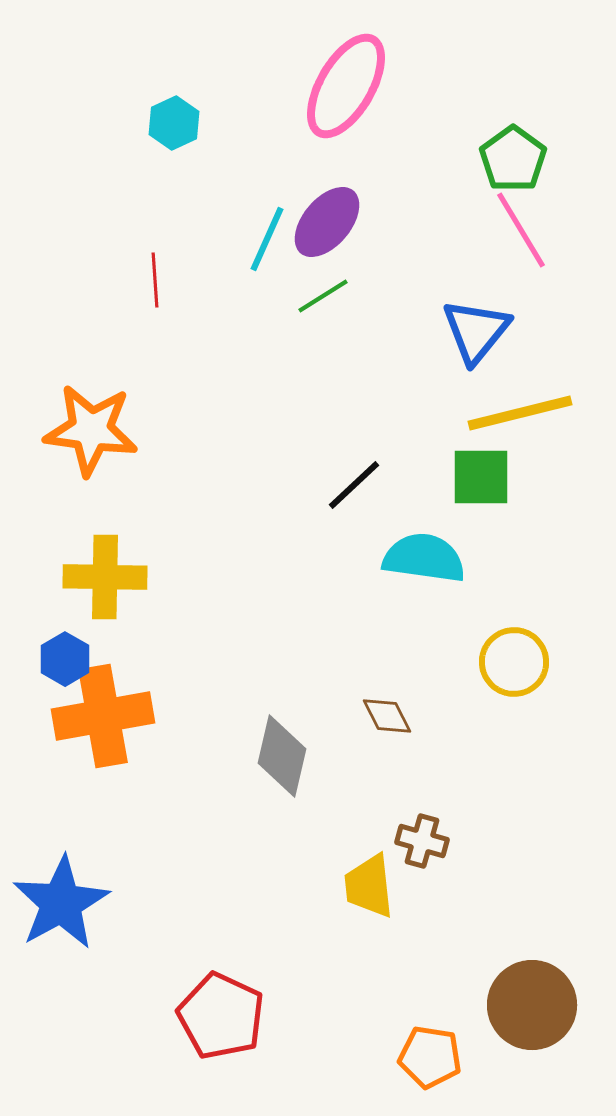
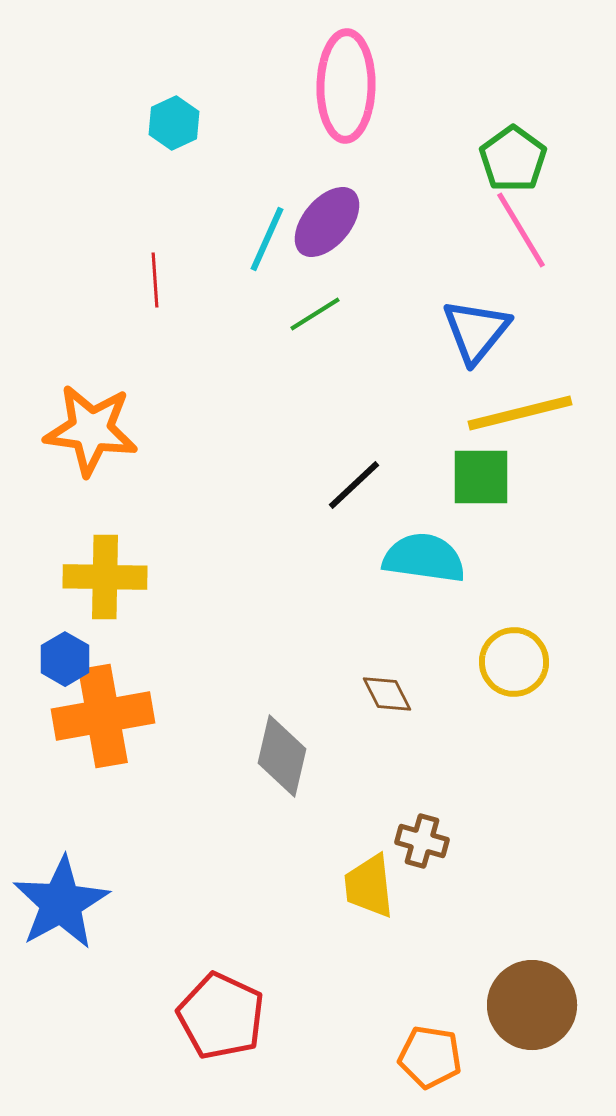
pink ellipse: rotated 29 degrees counterclockwise
green line: moved 8 px left, 18 px down
brown diamond: moved 22 px up
